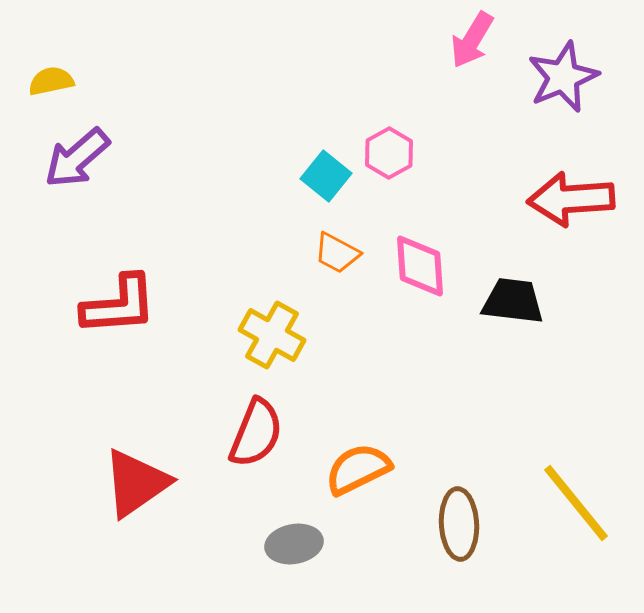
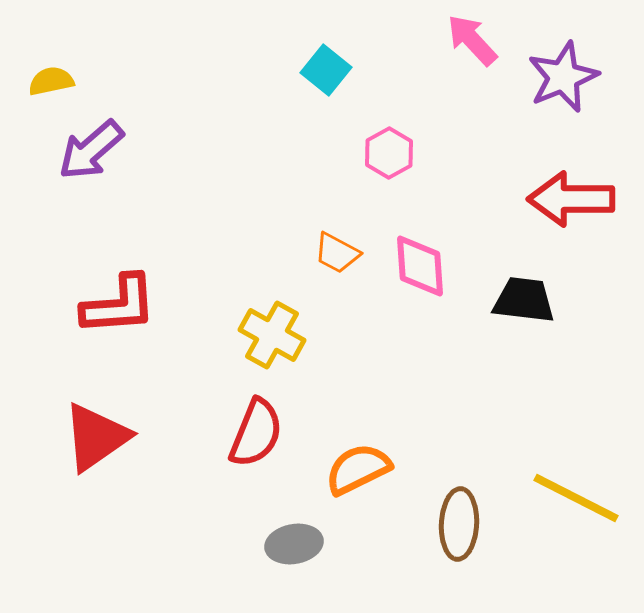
pink arrow: rotated 106 degrees clockwise
purple arrow: moved 14 px right, 8 px up
cyan square: moved 106 px up
red arrow: rotated 4 degrees clockwise
black trapezoid: moved 11 px right, 1 px up
red triangle: moved 40 px left, 46 px up
yellow line: moved 5 px up; rotated 24 degrees counterclockwise
brown ellipse: rotated 6 degrees clockwise
